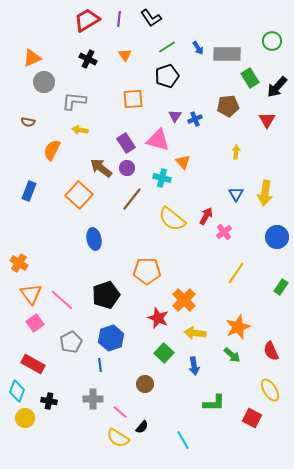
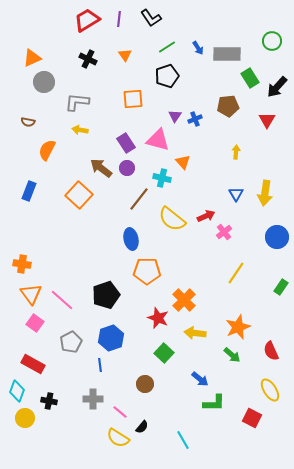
gray L-shape at (74, 101): moved 3 px right, 1 px down
orange semicircle at (52, 150): moved 5 px left
brown line at (132, 199): moved 7 px right
red arrow at (206, 216): rotated 36 degrees clockwise
blue ellipse at (94, 239): moved 37 px right
orange cross at (19, 263): moved 3 px right, 1 px down; rotated 24 degrees counterclockwise
pink square at (35, 323): rotated 18 degrees counterclockwise
blue arrow at (194, 366): moved 6 px right, 13 px down; rotated 42 degrees counterclockwise
